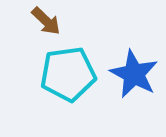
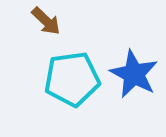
cyan pentagon: moved 4 px right, 5 px down
